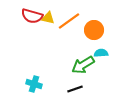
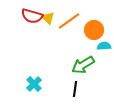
yellow triangle: rotated 32 degrees clockwise
cyan semicircle: moved 3 px right, 7 px up
cyan cross: rotated 28 degrees clockwise
black line: rotated 63 degrees counterclockwise
